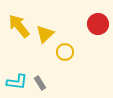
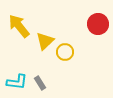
yellow triangle: moved 7 px down
